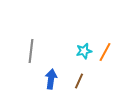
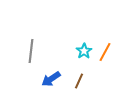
cyan star: rotated 21 degrees counterclockwise
blue arrow: rotated 132 degrees counterclockwise
